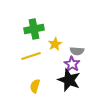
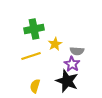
black star: moved 2 px left, 1 px down
